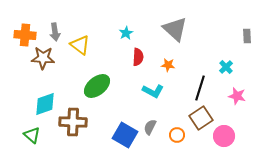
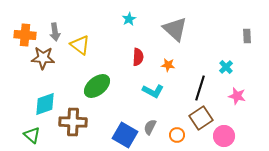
cyan star: moved 3 px right, 14 px up
